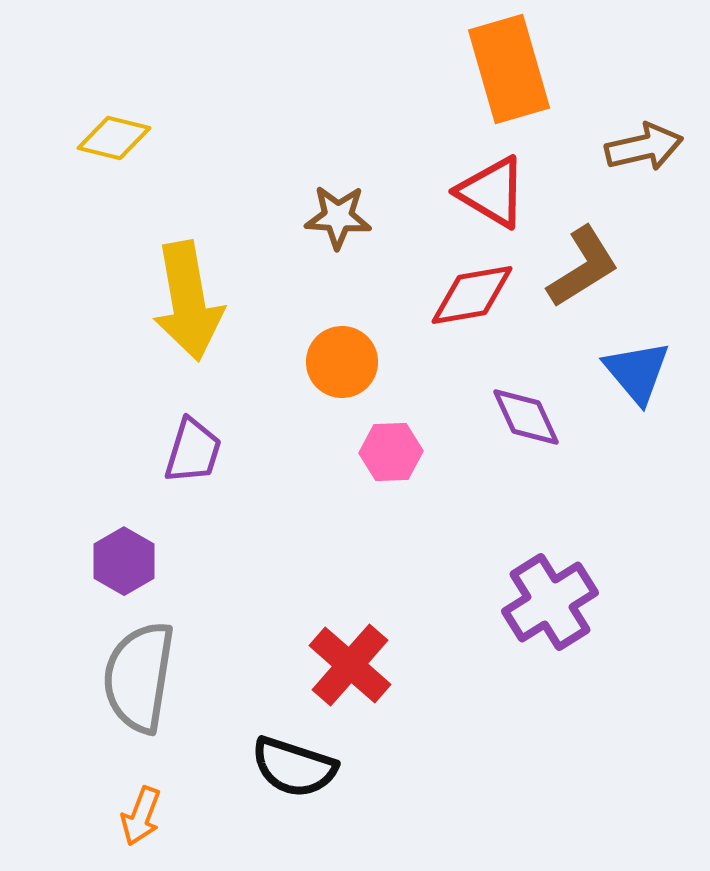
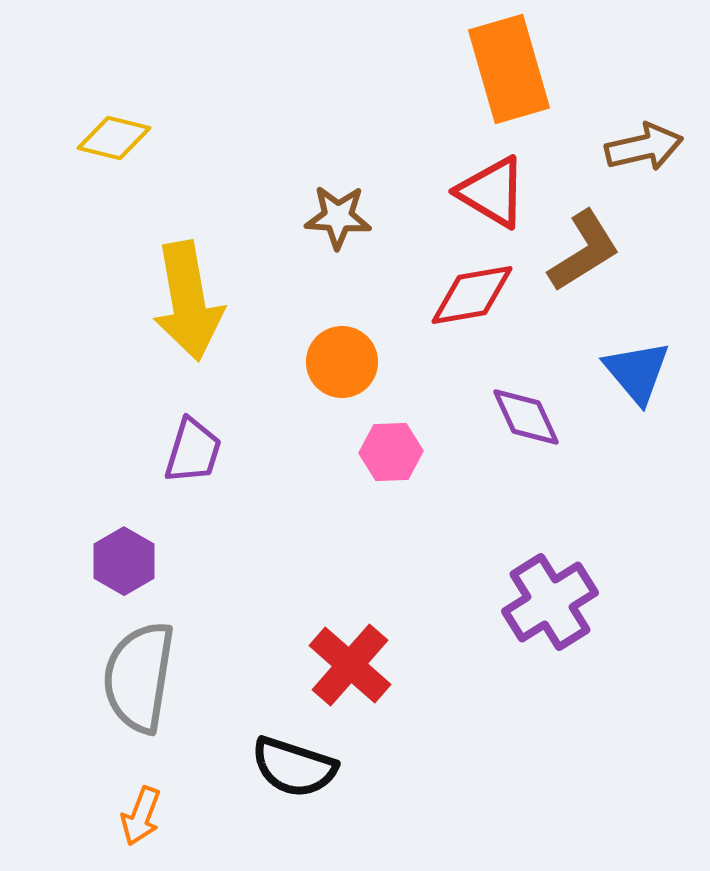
brown L-shape: moved 1 px right, 16 px up
